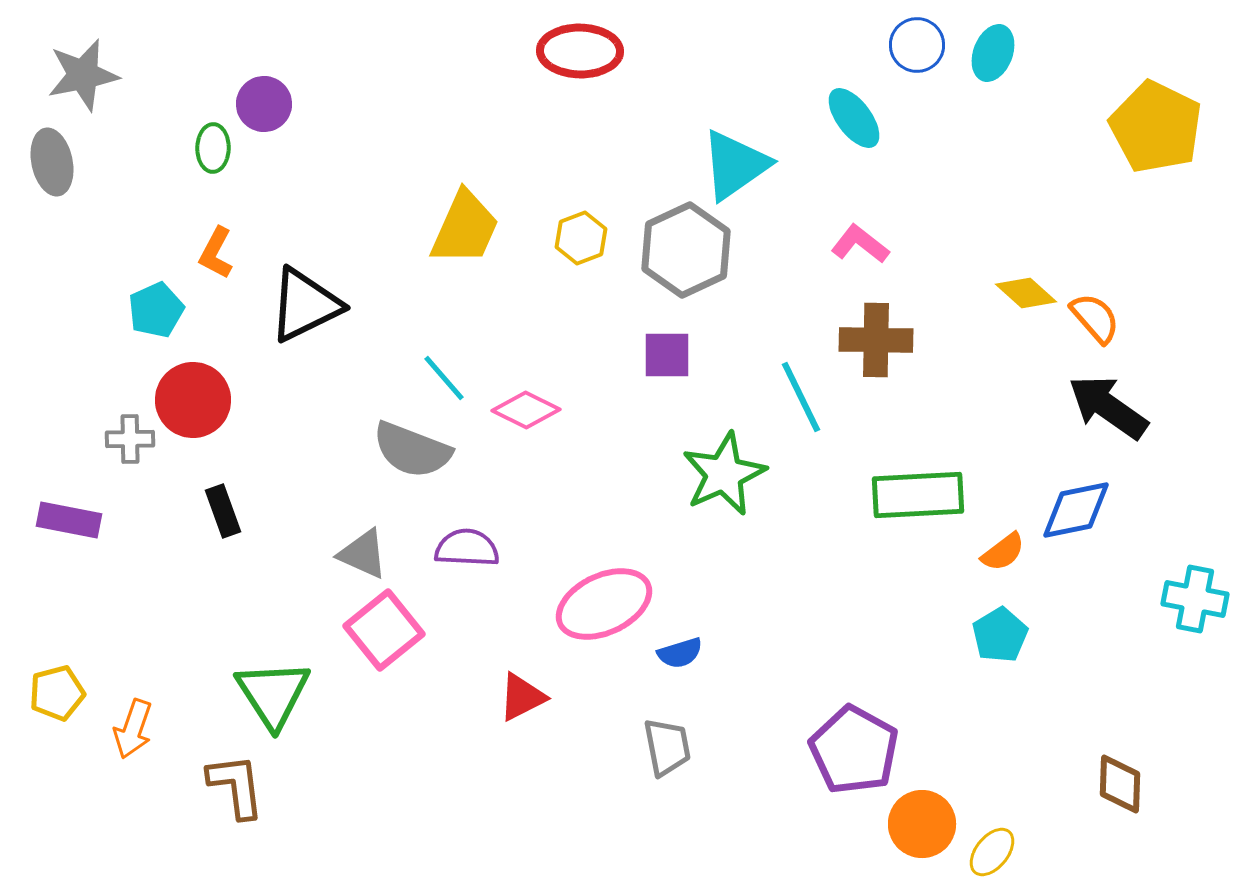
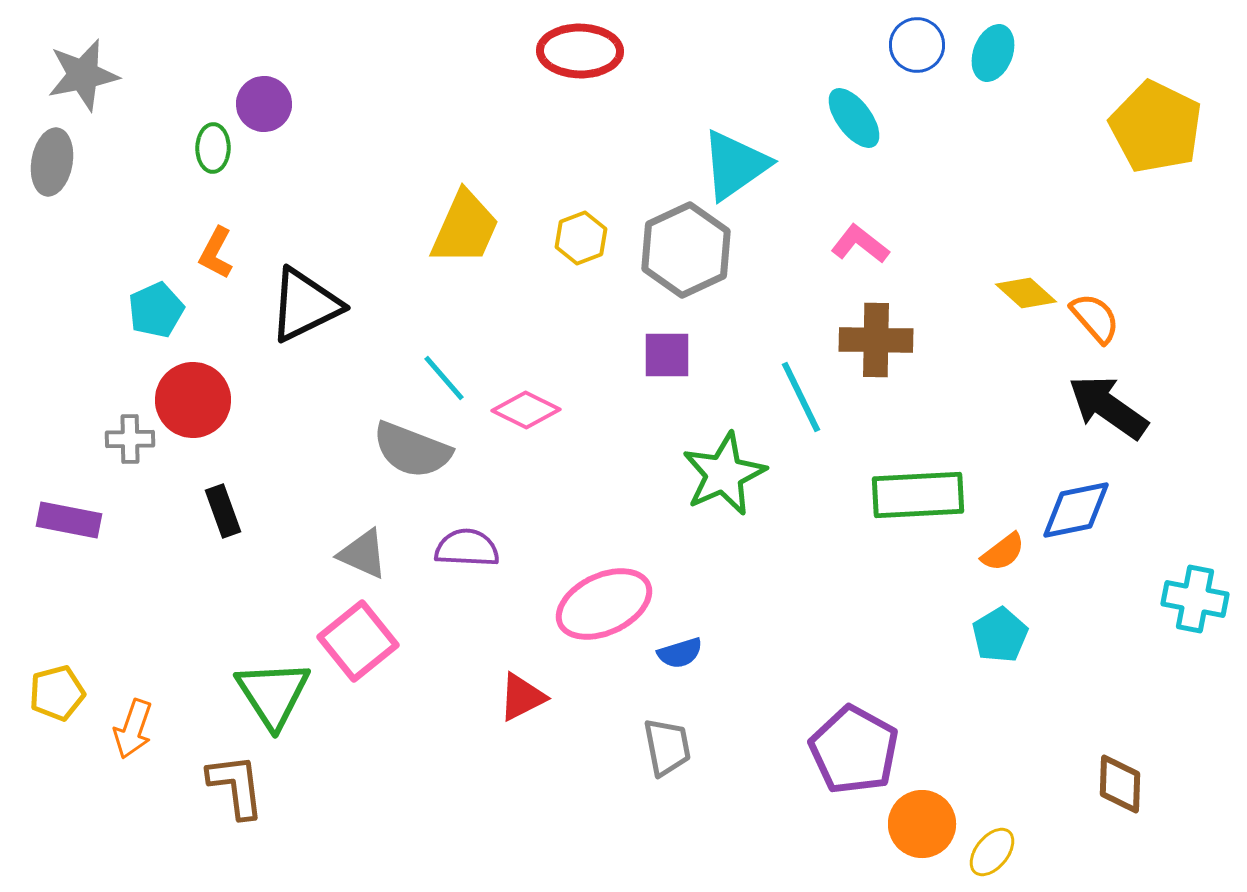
gray ellipse at (52, 162): rotated 22 degrees clockwise
pink square at (384, 630): moved 26 px left, 11 px down
